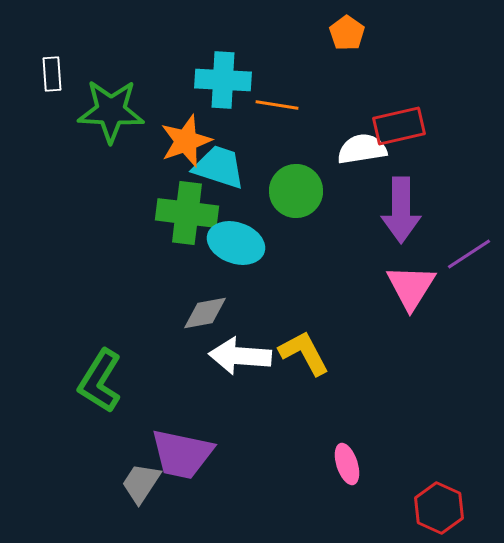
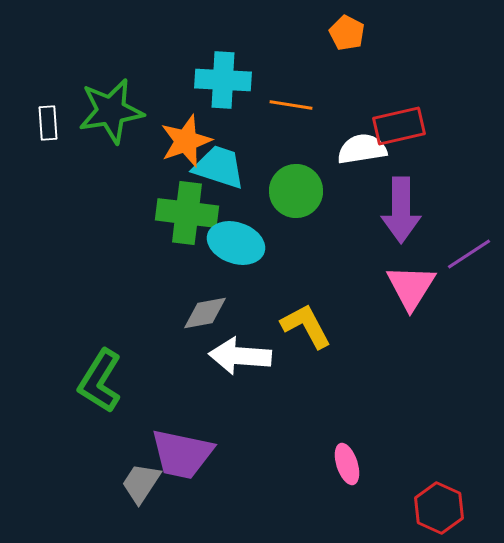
orange pentagon: rotated 8 degrees counterclockwise
white rectangle: moved 4 px left, 49 px down
orange line: moved 14 px right
green star: rotated 12 degrees counterclockwise
yellow L-shape: moved 2 px right, 27 px up
